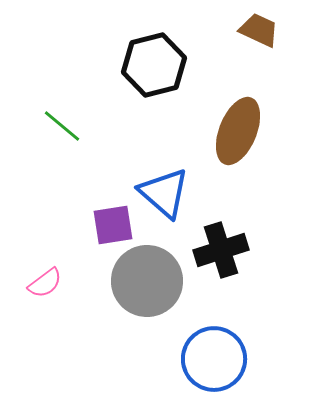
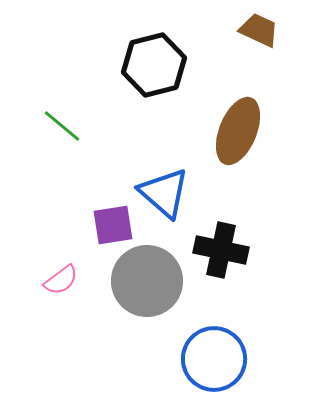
black cross: rotated 30 degrees clockwise
pink semicircle: moved 16 px right, 3 px up
